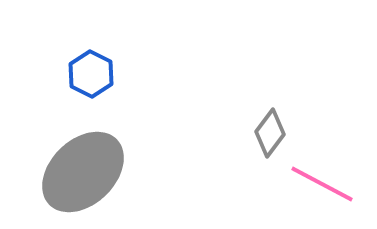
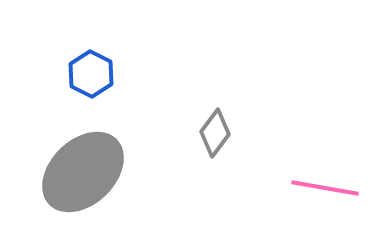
gray diamond: moved 55 px left
pink line: moved 3 px right, 4 px down; rotated 18 degrees counterclockwise
